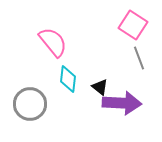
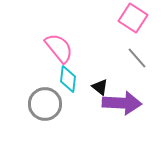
pink square: moved 7 px up
pink semicircle: moved 6 px right, 6 px down
gray line: moved 2 px left; rotated 20 degrees counterclockwise
gray circle: moved 15 px right
